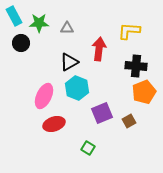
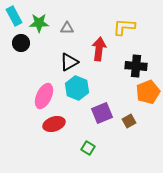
yellow L-shape: moved 5 px left, 4 px up
orange pentagon: moved 4 px right
